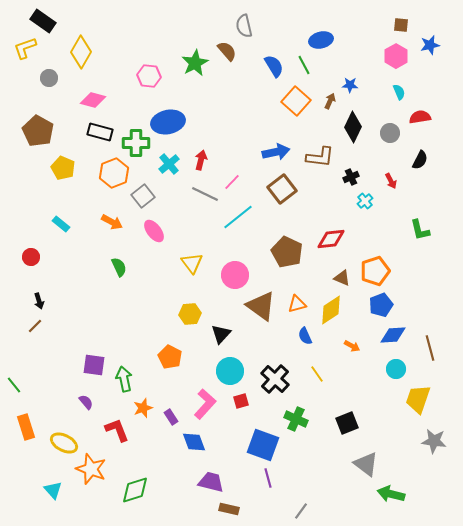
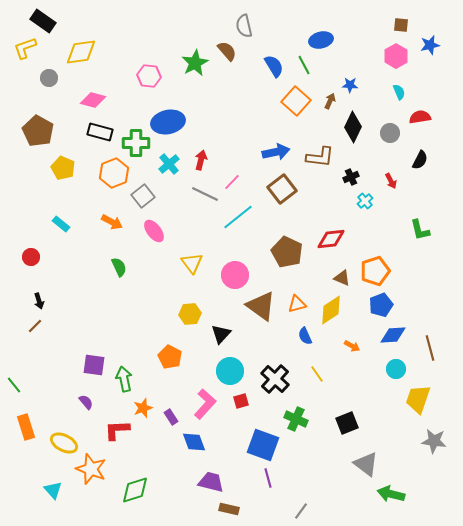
yellow diamond at (81, 52): rotated 52 degrees clockwise
red L-shape at (117, 430): rotated 72 degrees counterclockwise
